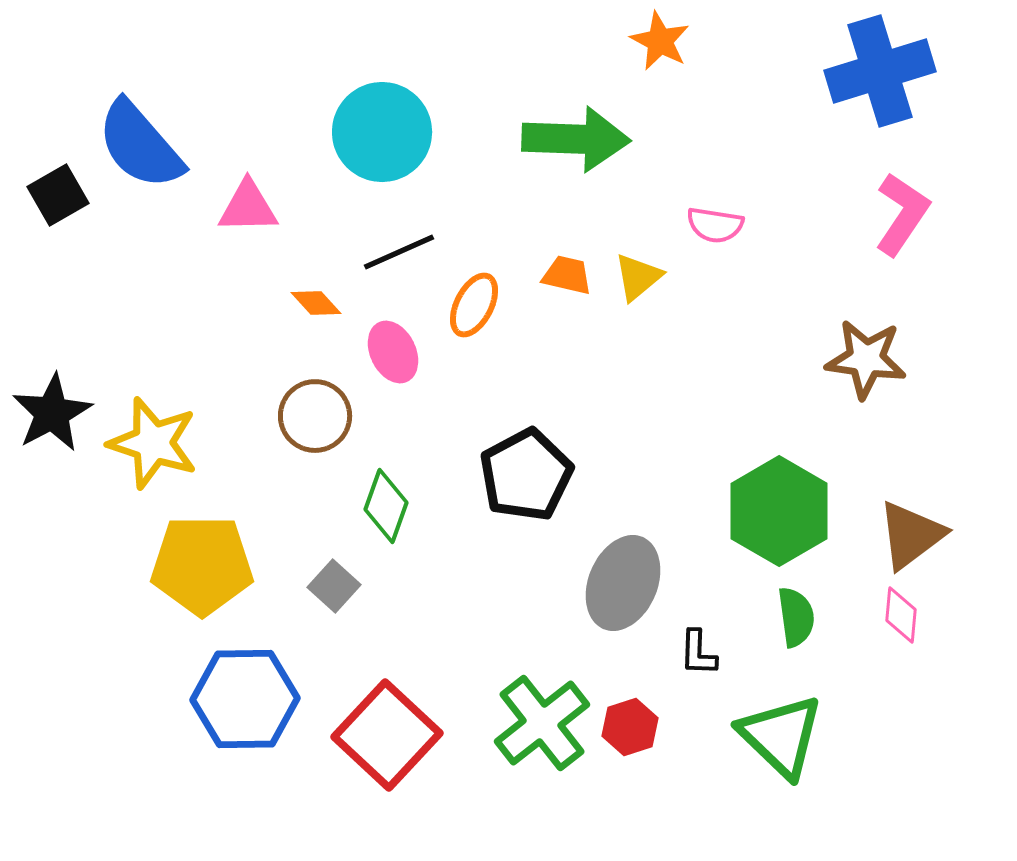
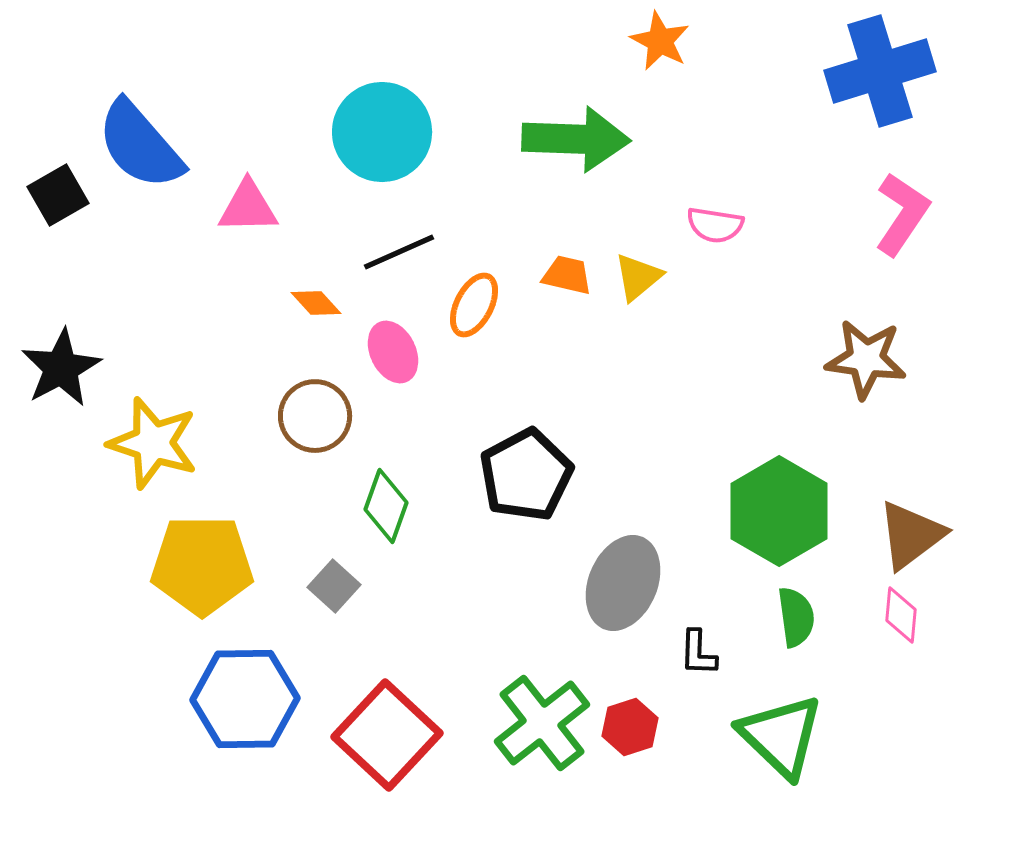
black star: moved 9 px right, 45 px up
